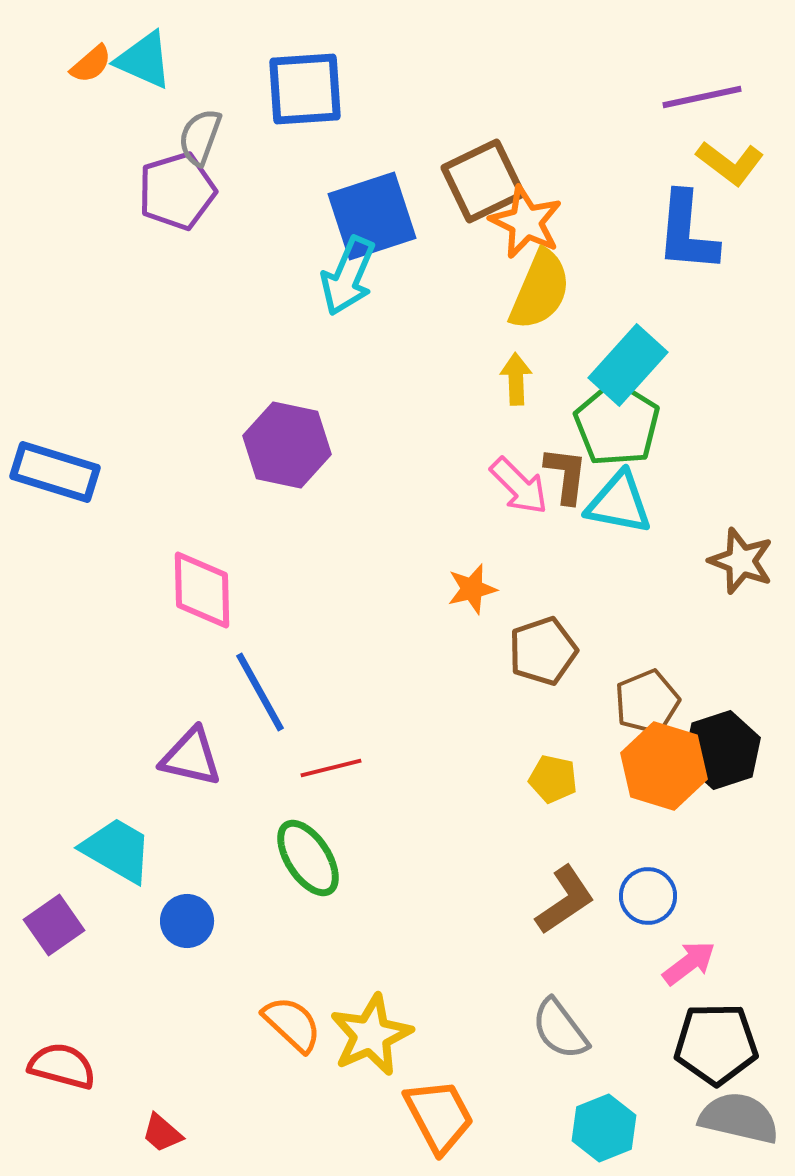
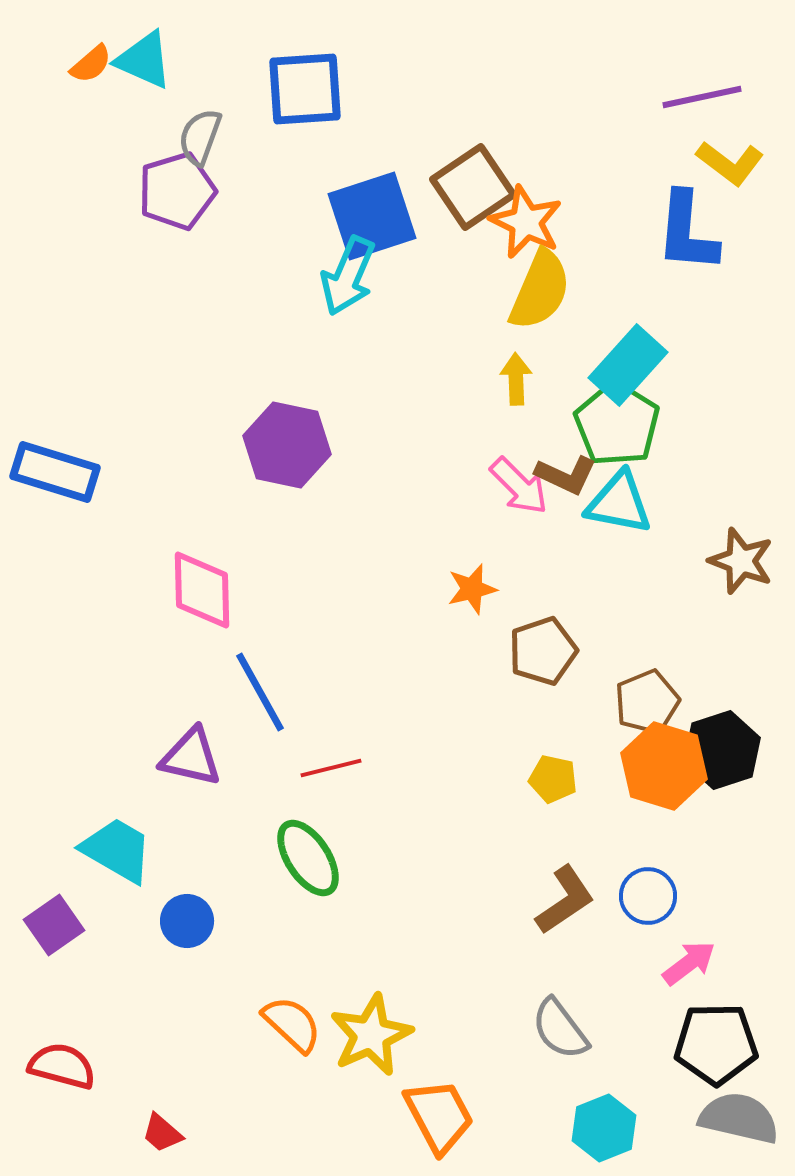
brown square at (483, 181): moved 10 px left, 6 px down; rotated 8 degrees counterclockwise
brown L-shape at (566, 475): rotated 108 degrees clockwise
